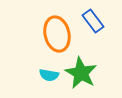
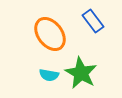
orange ellipse: moved 7 px left; rotated 24 degrees counterclockwise
